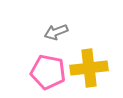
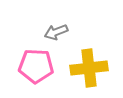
pink pentagon: moved 12 px left, 6 px up; rotated 8 degrees counterclockwise
